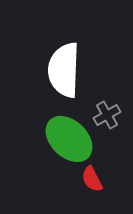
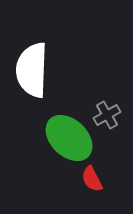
white semicircle: moved 32 px left
green ellipse: moved 1 px up
